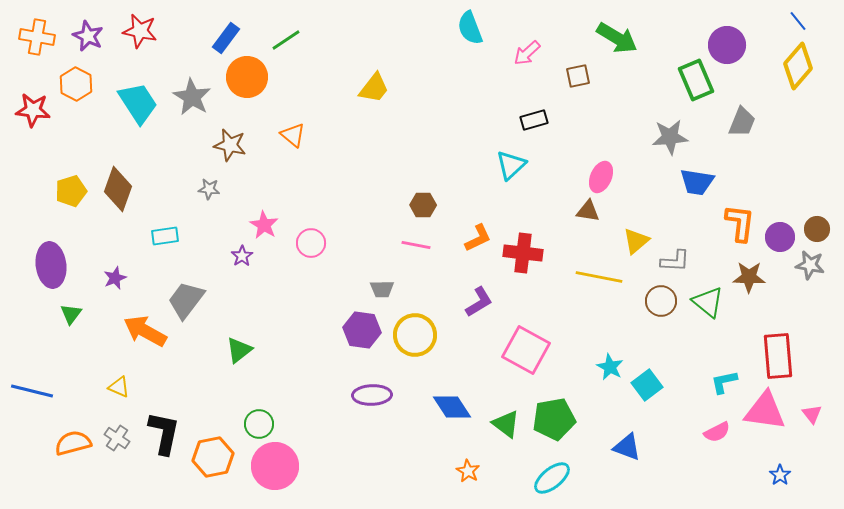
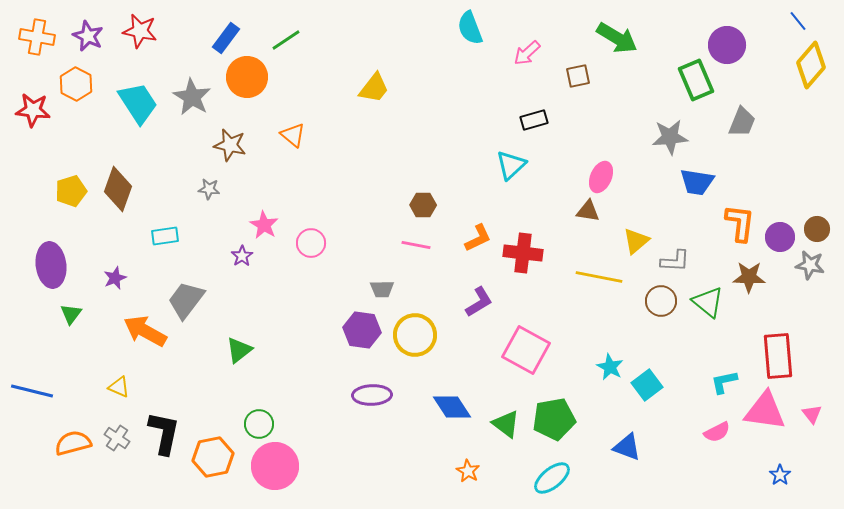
yellow diamond at (798, 66): moved 13 px right, 1 px up
